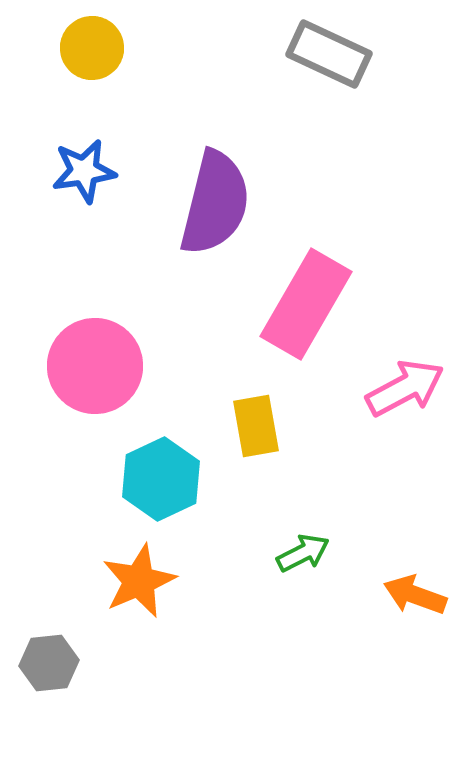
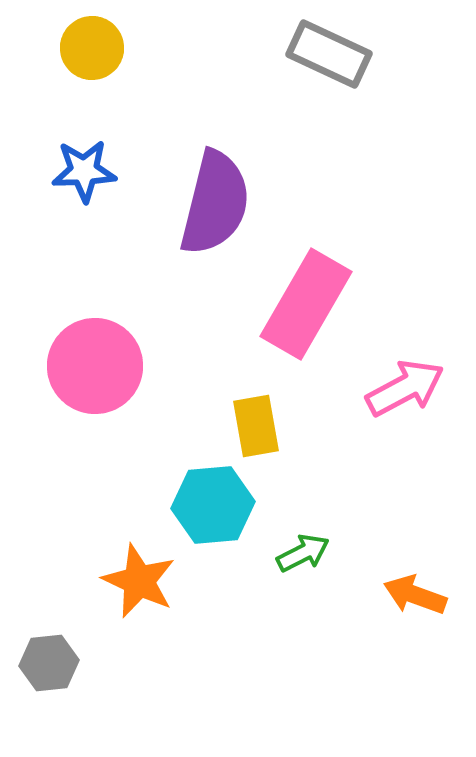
blue star: rotated 6 degrees clockwise
cyan hexagon: moved 52 px right, 26 px down; rotated 20 degrees clockwise
orange star: rotated 24 degrees counterclockwise
